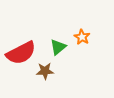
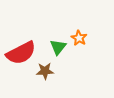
orange star: moved 3 px left, 1 px down
green triangle: rotated 12 degrees counterclockwise
